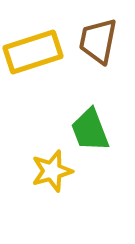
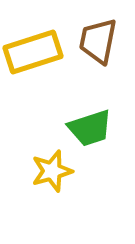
green trapezoid: moved 2 px up; rotated 87 degrees counterclockwise
